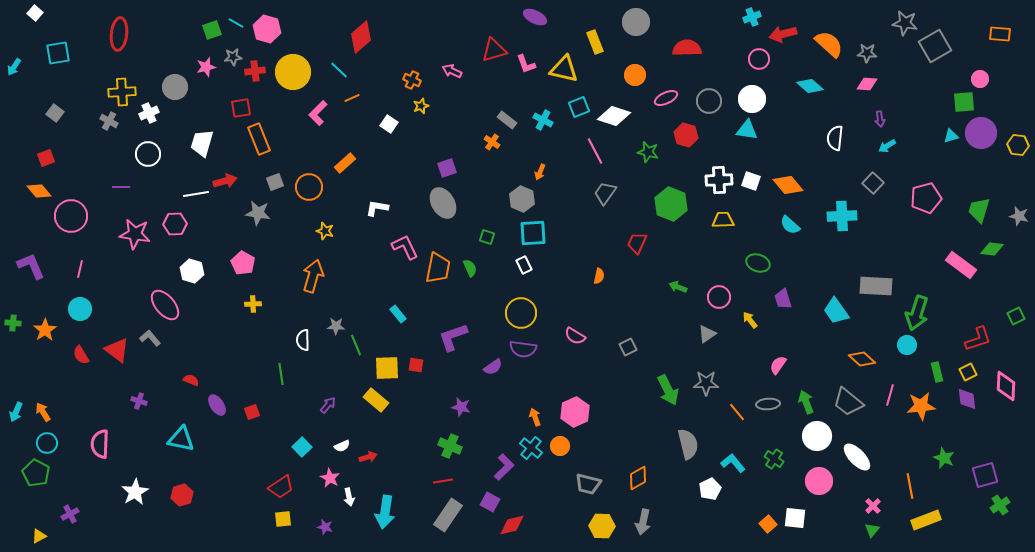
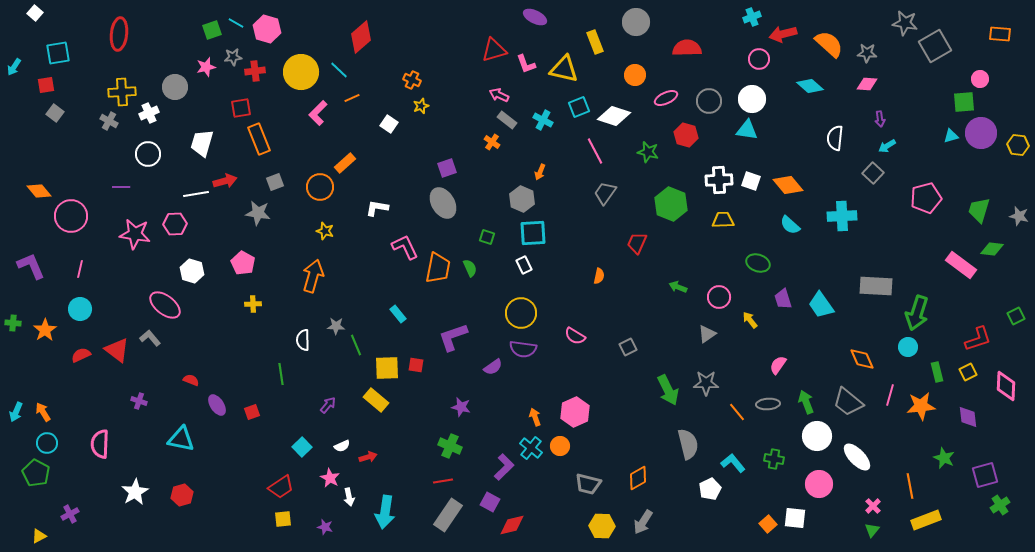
pink arrow at (452, 71): moved 47 px right, 24 px down
yellow circle at (293, 72): moved 8 px right
red square at (46, 158): moved 73 px up; rotated 12 degrees clockwise
gray square at (873, 183): moved 10 px up
orange circle at (309, 187): moved 11 px right
pink ellipse at (165, 305): rotated 12 degrees counterclockwise
cyan trapezoid at (836, 311): moved 15 px left, 6 px up
cyan circle at (907, 345): moved 1 px right, 2 px down
red semicircle at (81, 355): rotated 96 degrees clockwise
orange diamond at (862, 359): rotated 24 degrees clockwise
purple diamond at (967, 399): moved 1 px right, 18 px down
green cross at (774, 459): rotated 24 degrees counterclockwise
pink circle at (819, 481): moved 3 px down
gray arrow at (643, 522): rotated 20 degrees clockwise
